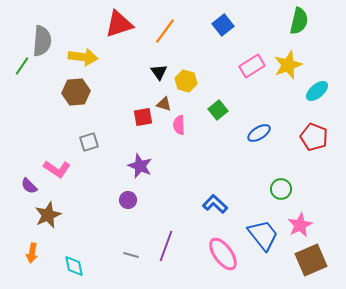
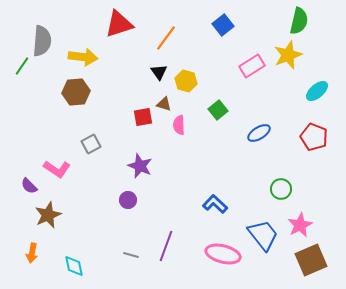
orange line: moved 1 px right, 7 px down
yellow star: moved 10 px up
gray square: moved 2 px right, 2 px down; rotated 12 degrees counterclockwise
pink ellipse: rotated 40 degrees counterclockwise
